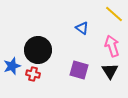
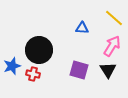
yellow line: moved 4 px down
blue triangle: rotated 32 degrees counterclockwise
pink arrow: rotated 50 degrees clockwise
black circle: moved 1 px right
black triangle: moved 2 px left, 1 px up
